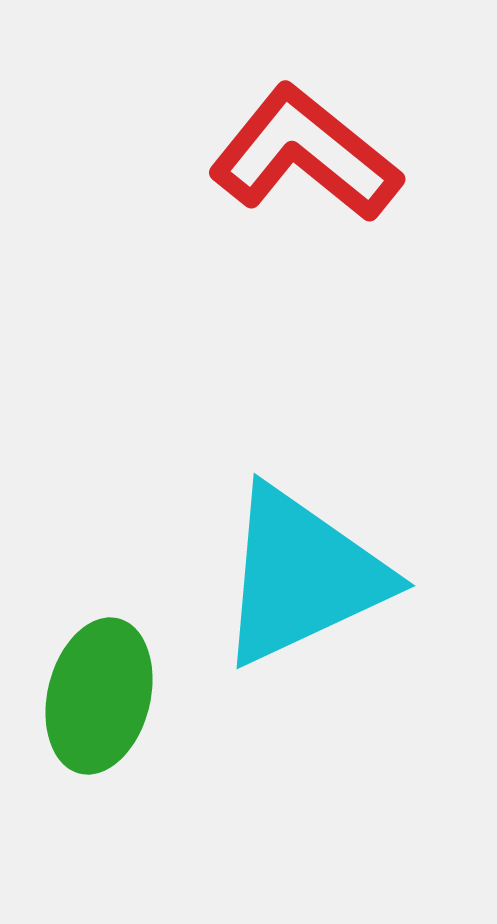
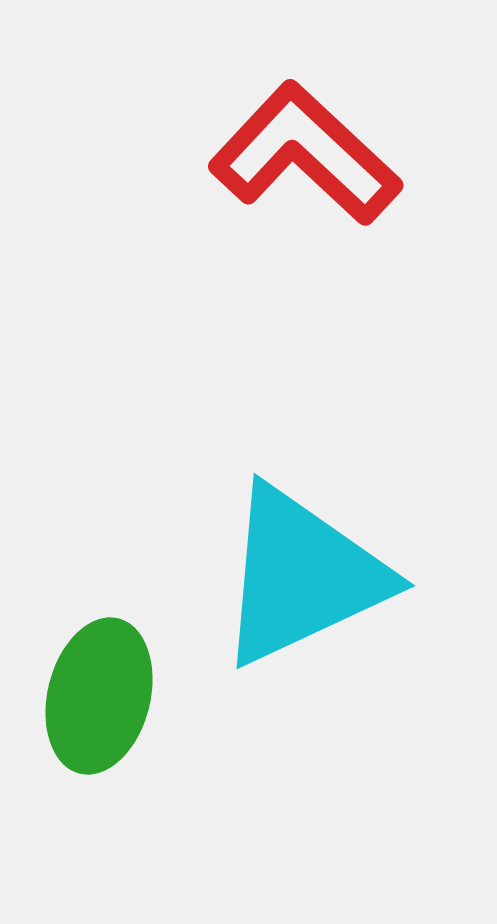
red L-shape: rotated 4 degrees clockwise
